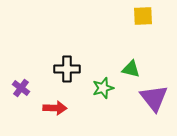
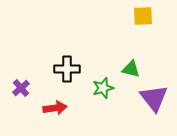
purple cross: rotated 12 degrees clockwise
red arrow: rotated 10 degrees counterclockwise
